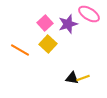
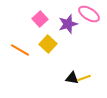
pink square: moved 5 px left, 4 px up
yellow line: moved 1 px right
